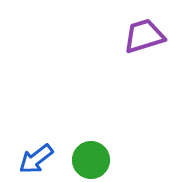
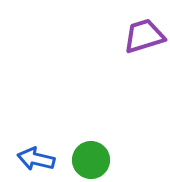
blue arrow: rotated 51 degrees clockwise
